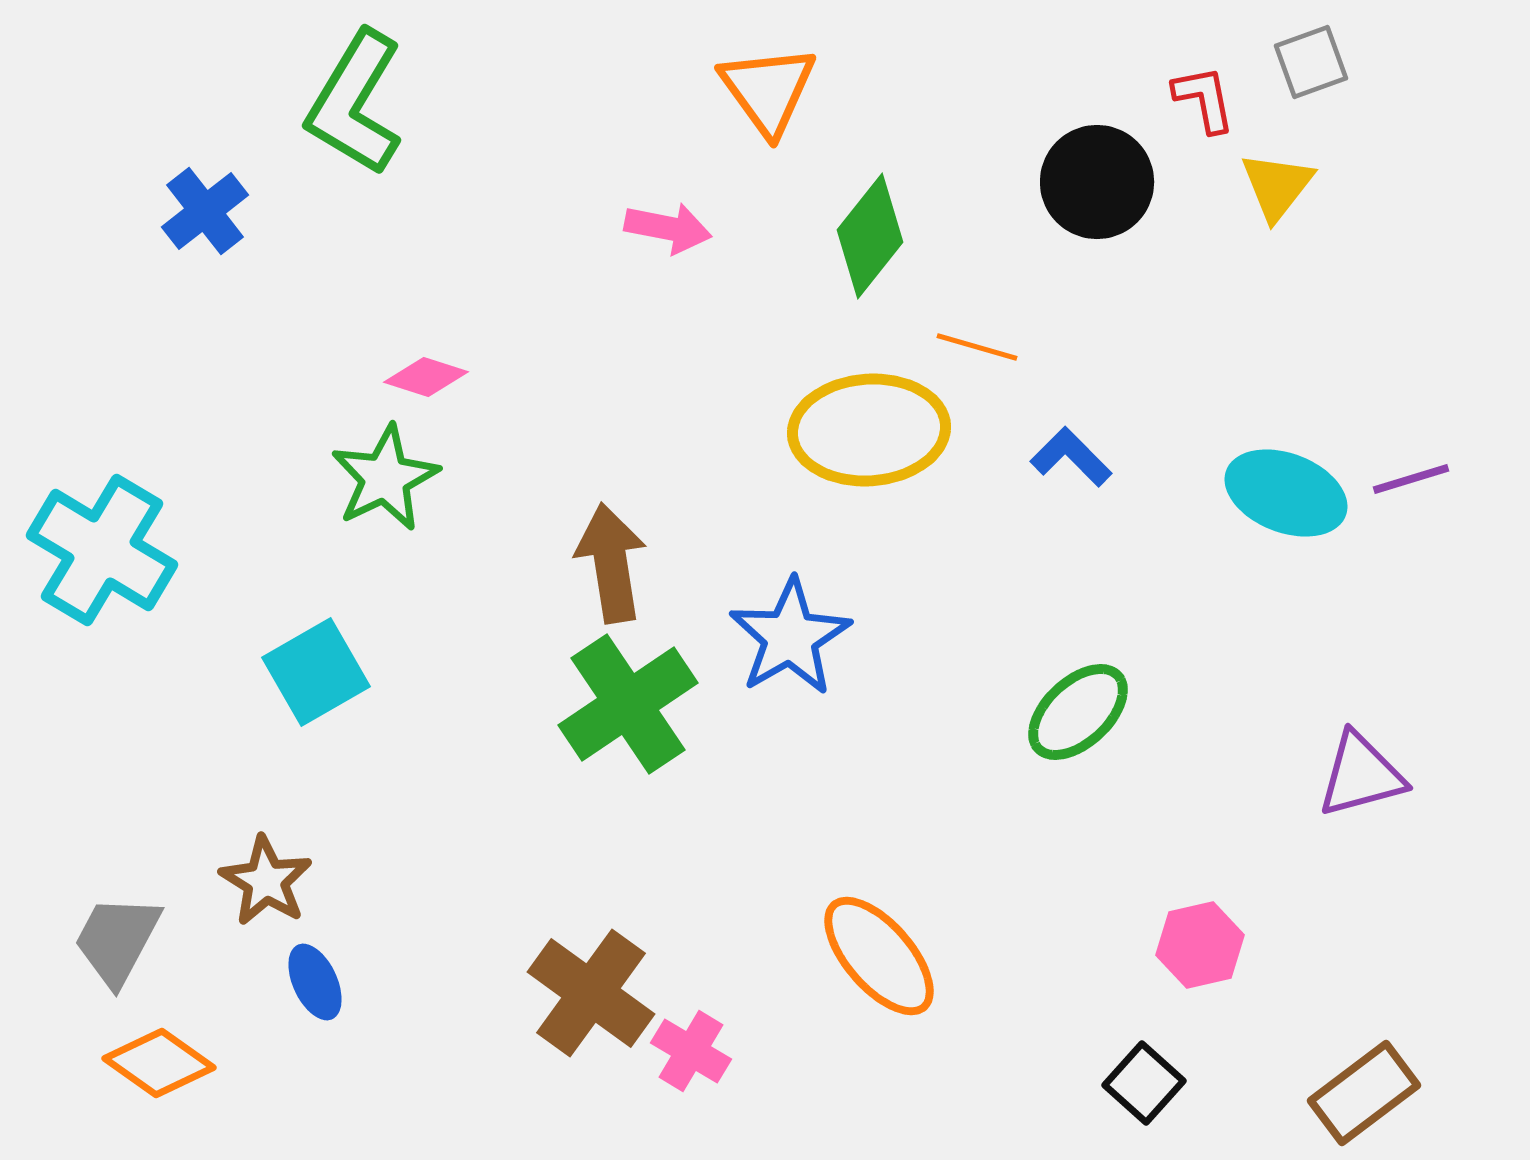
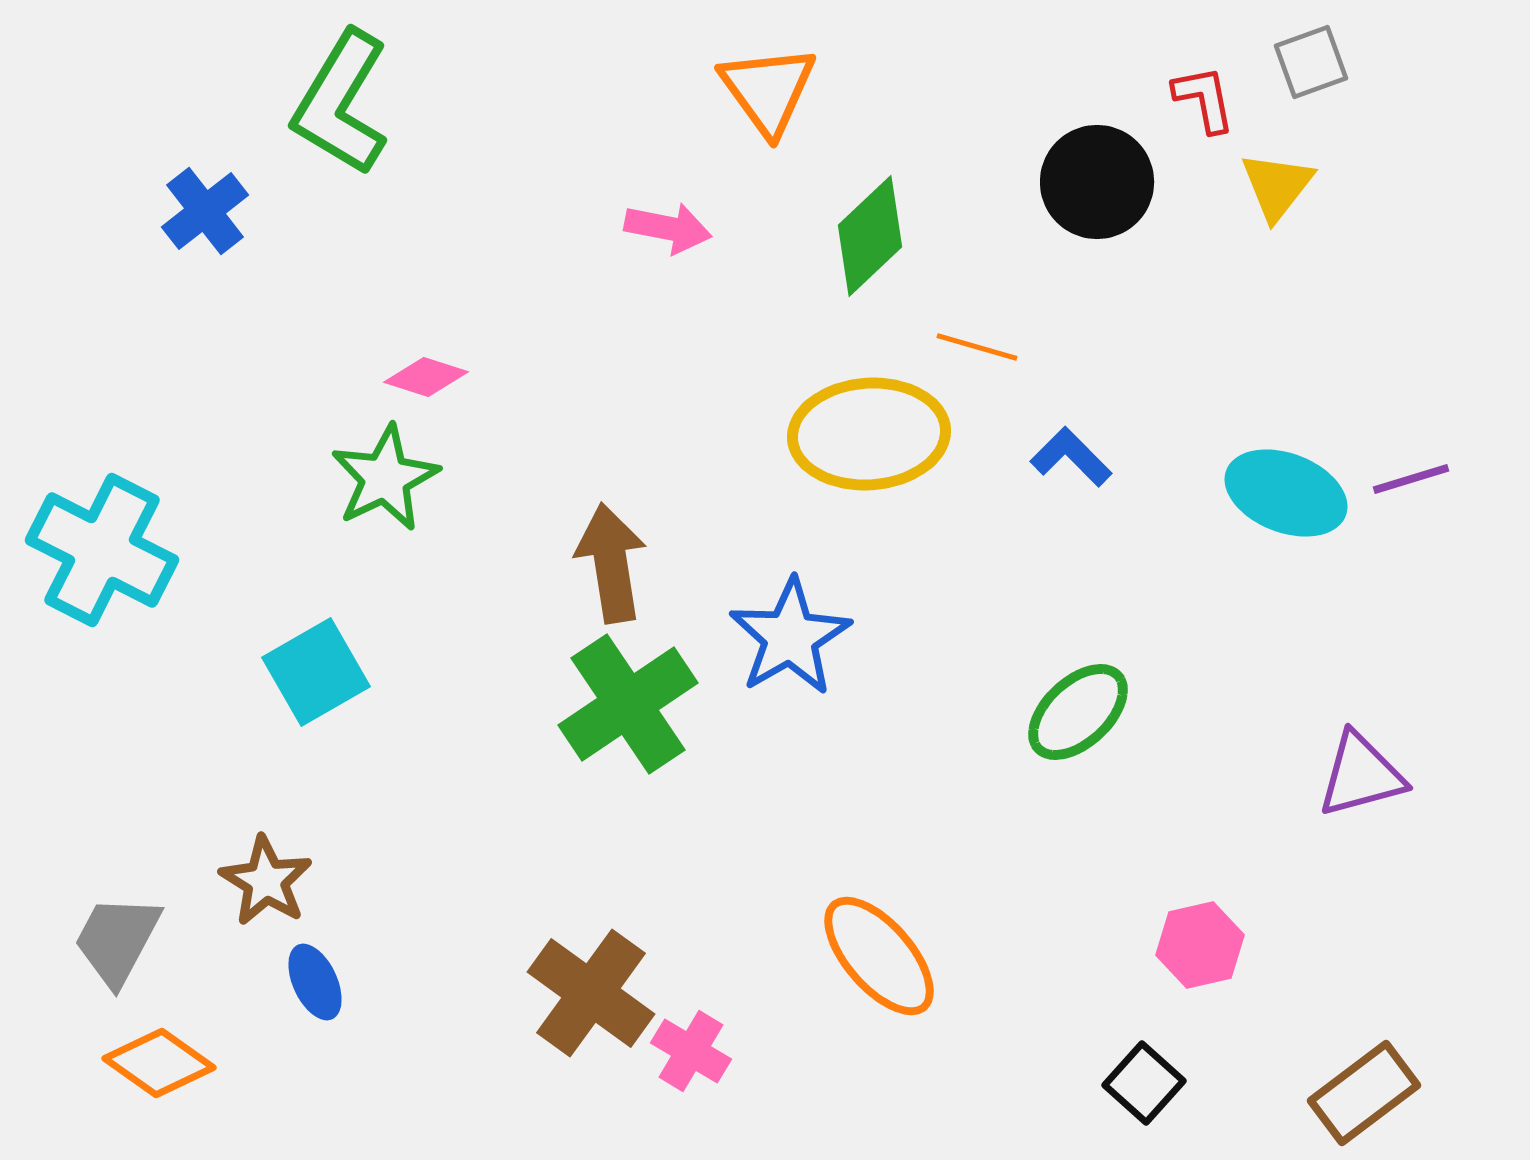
green L-shape: moved 14 px left
green diamond: rotated 8 degrees clockwise
yellow ellipse: moved 4 px down
cyan cross: rotated 4 degrees counterclockwise
